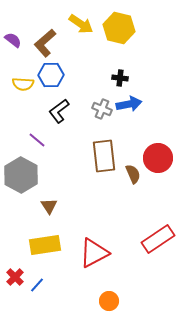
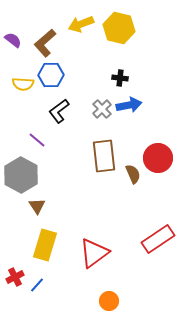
yellow arrow: rotated 125 degrees clockwise
blue arrow: moved 1 px down
gray cross: rotated 24 degrees clockwise
brown triangle: moved 12 px left
yellow rectangle: rotated 64 degrees counterclockwise
red triangle: rotated 8 degrees counterclockwise
red cross: rotated 18 degrees clockwise
